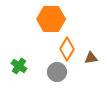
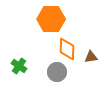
orange diamond: rotated 30 degrees counterclockwise
brown triangle: moved 1 px up
